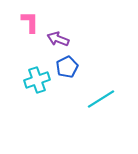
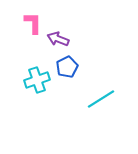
pink L-shape: moved 3 px right, 1 px down
